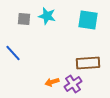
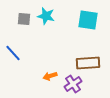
cyan star: moved 1 px left
orange arrow: moved 2 px left, 6 px up
